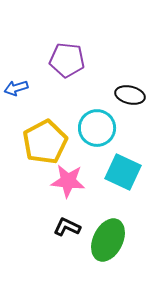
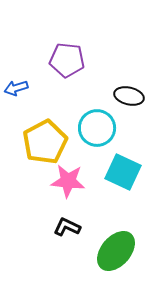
black ellipse: moved 1 px left, 1 px down
green ellipse: moved 8 px right, 11 px down; rotated 15 degrees clockwise
